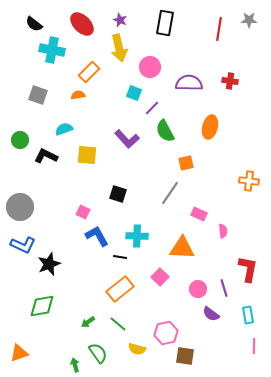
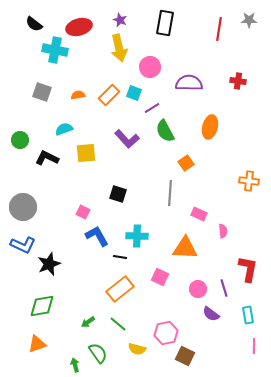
red ellipse at (82, 24): moved 3 px left, 3 px down; rotated 60 degrees counterclockwise
cyan cross at (52, 50): moved 3 px right
orange rectangle at (89, 72): moved 20 px right, 23 px down
red cross at (230, 81): moved 8 px right
gray square at (38, 95): moved 4 px right, 3 px up
purple line at (152, 108): rotated 14 degrees clockwise
yellow square at (87, 155): moved 1 px left, 2 px up; rotated 10 degrees counterclockwise
black L-shape at (46, 156): moved 1 px right, 2 px down
orange square at (186, 163): rotated 21 degrees counterclockwise
gray line at (170, 193): rotated 30 degrees counterclockwise
gray circle at (20, 207): moved 3 px right
orange triangle at (182, 248): moved 3 px right
pink square at (160, 277): rotated 18 degrees counterclockwise
orange triangle at (19, 353): moved 18 px right, 9 px up
brown square at (185, 356): rotated 18 degrees clockwise
